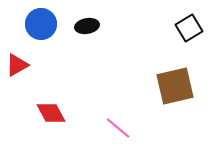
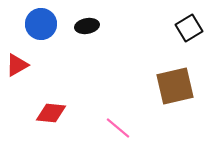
red diamond: rotated 56 degrees counterclockwise
